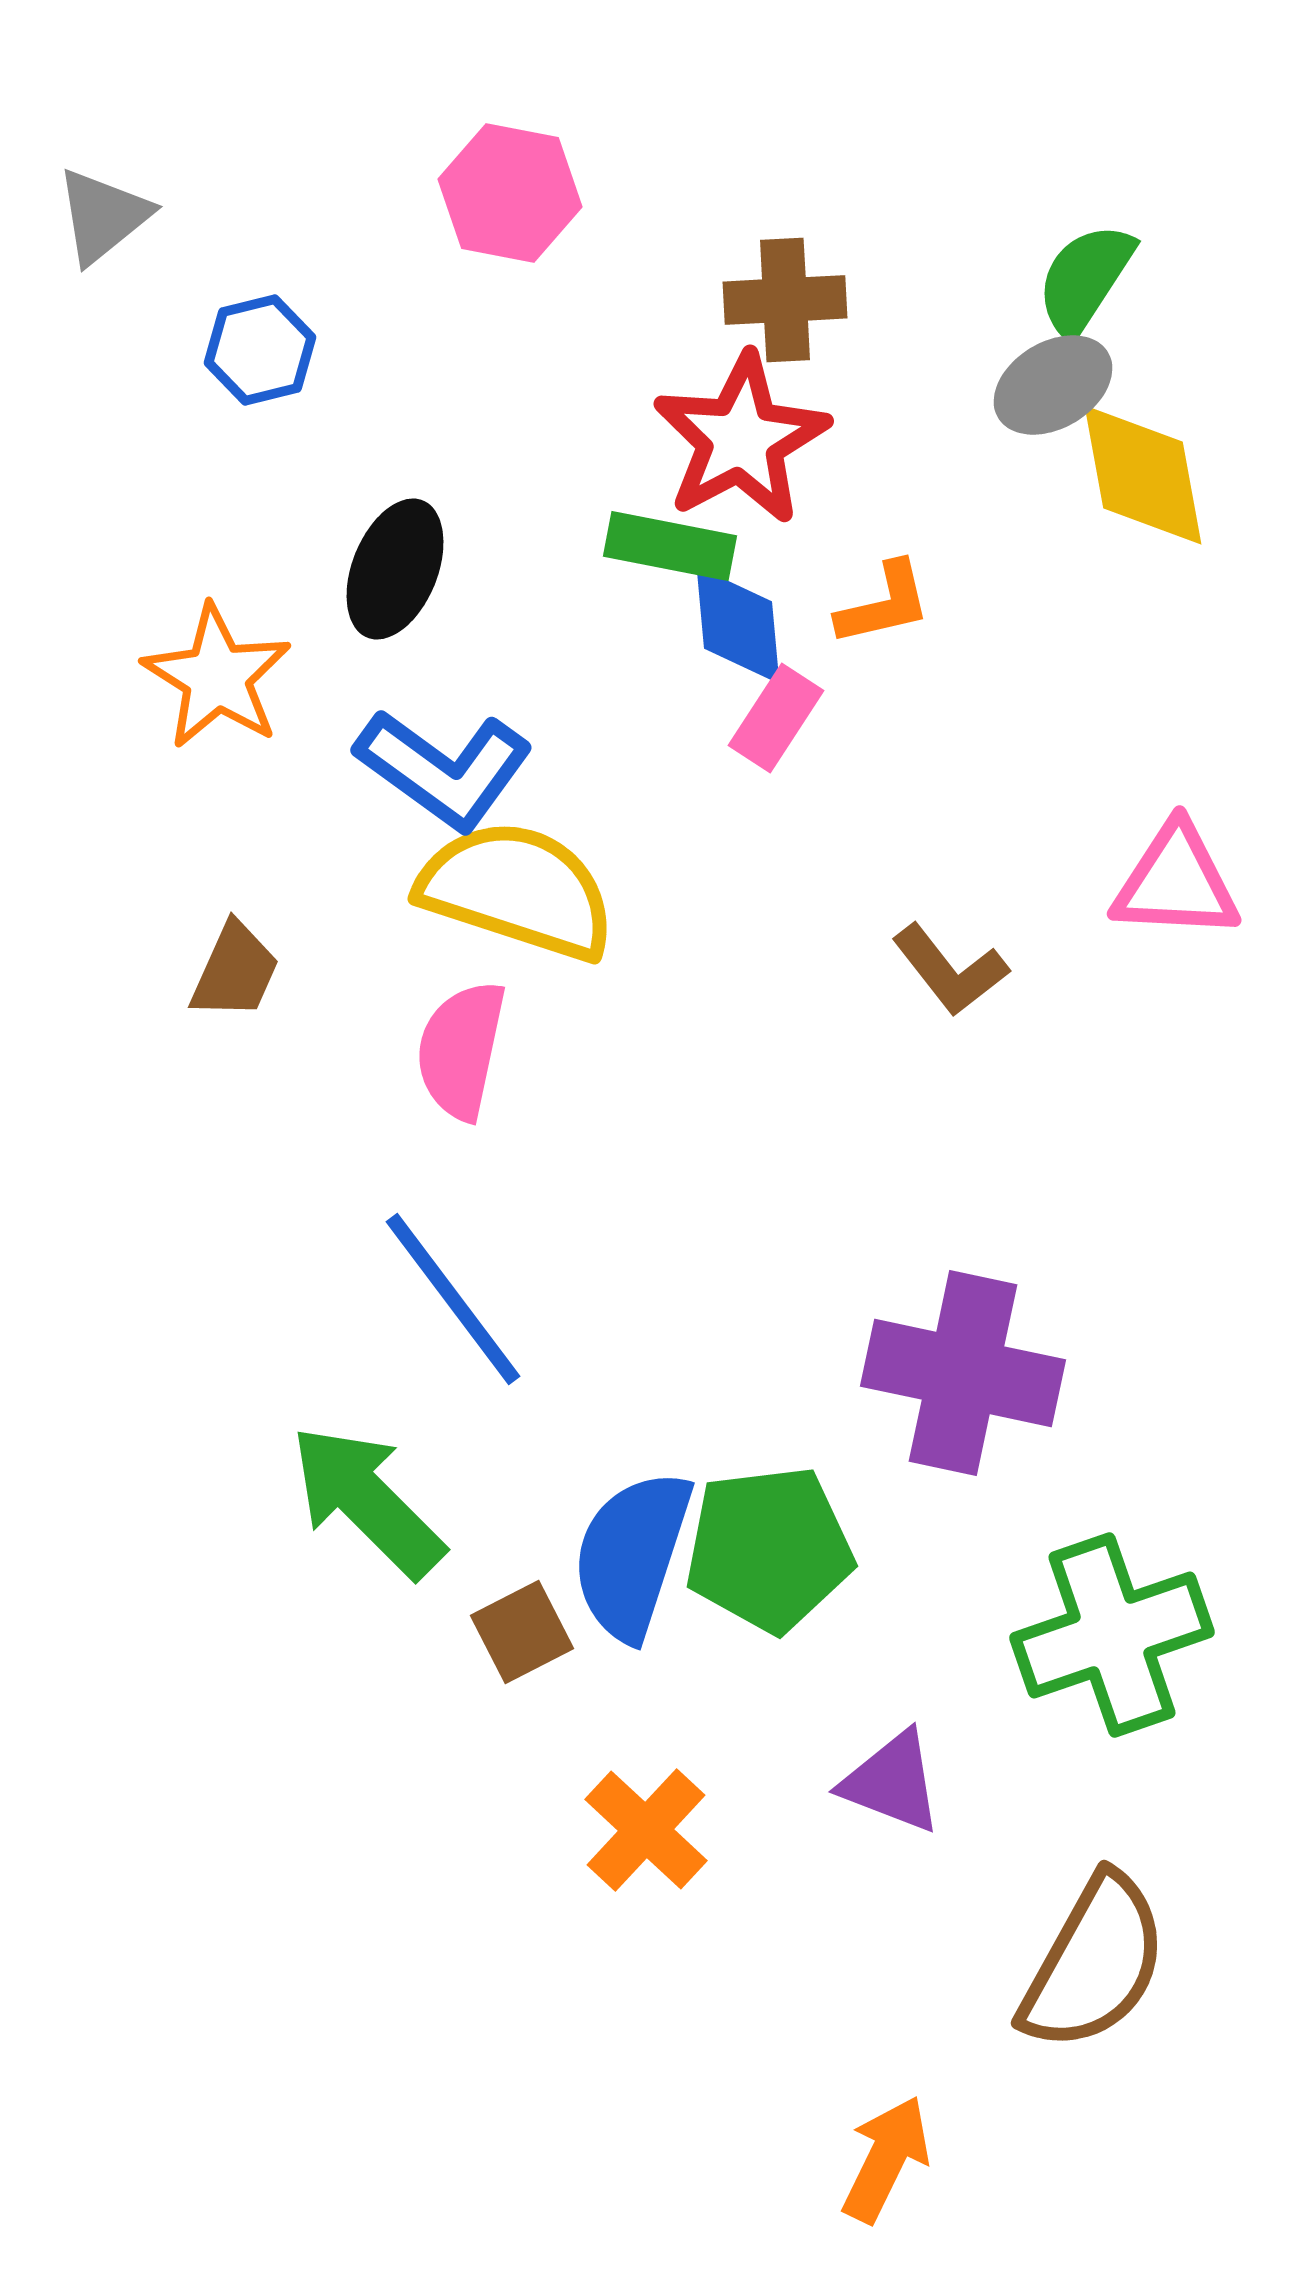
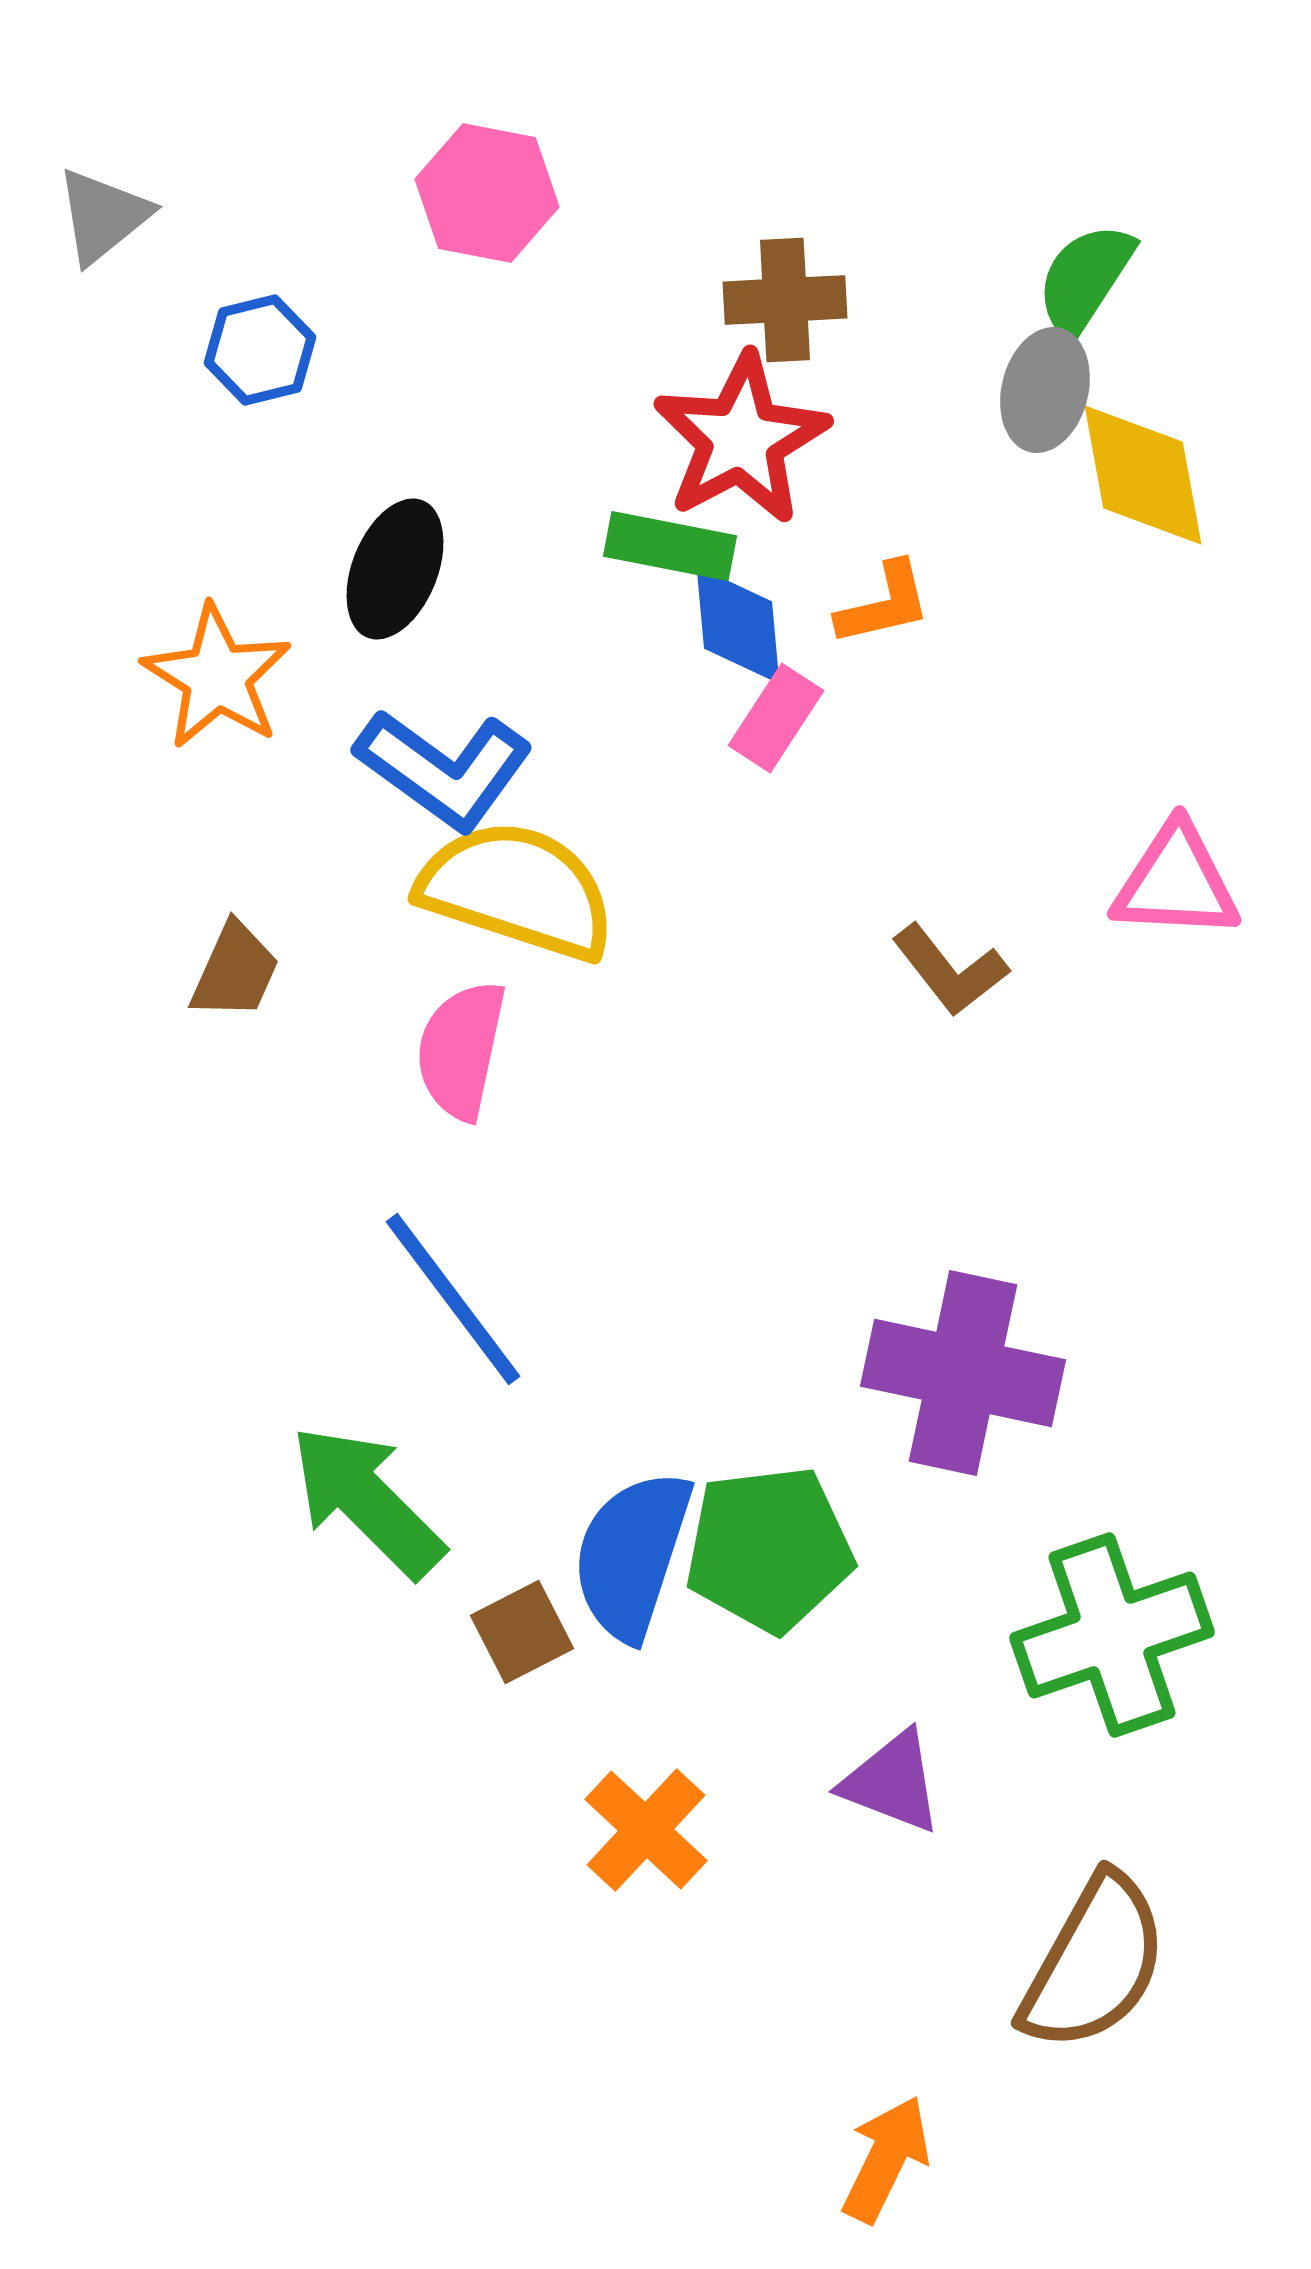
pink hexagon: moved 23 px left
gray ellipse: moved 8 px left, 5 px down; rotated 45 degrees counterclockwise
